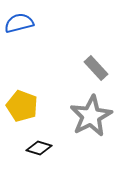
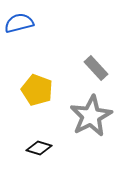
yellow pentagon: moved 15 px right, 16 px up
